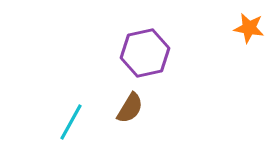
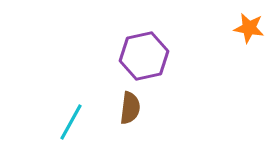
purple hexagon: moved 1 px left, 3 px down
brown semicircle: rotated 24 degrees counterclockwise
